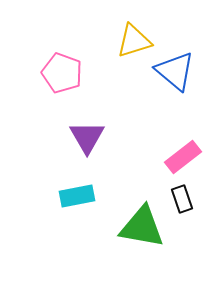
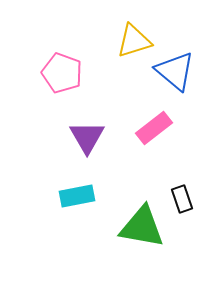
pink rectangle: moved 29 px left, 29 px up
